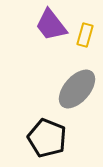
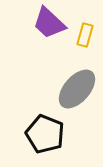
purple trapezoid: moved 2 px left, 2 px up; rotated 9 degrees counterclockwise
black pentagon: moved 2 px left, 4 px up
